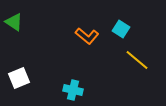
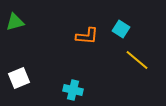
green triangle: moved 1 px right; rotated 48 degrees counterclockwise
orange L-shape: rotated 35 degrees counterclockwise
